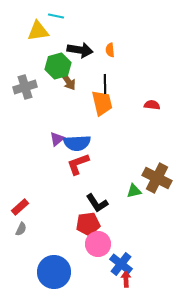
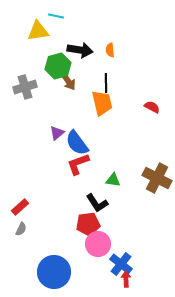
black line: moved 1 px right, 1 px up
red semicircle: moved 2 px down; rotated 21 degrees clockwise
purple triangle: moved 6 px up
blue semicircle: rotated 56 degrees clockwise
green triangle: moved 21 px left, 11 px up; rotated 21 degrees clockwise
